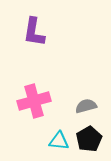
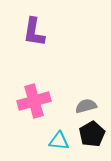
black pentagon: moved 3 px right, 5 px up
